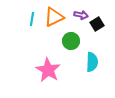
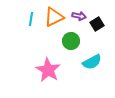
purple arrow: moved 2 px left, 1 px down
cyan line: moved 1 px left
cyan semicircle: rotated 60 degrees clockwise
